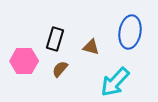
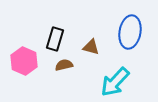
pink hexagon: rotated 24 degrees clockwise
brown semicircle: moved 4 px right, 4 px up; rotated 36 degrees clockwise
